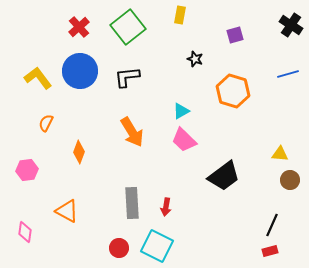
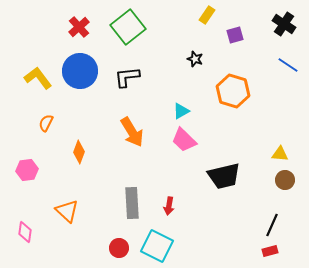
yellow rectangle: moved 27 px right; rotated 24 degrees clockwise
black cross: moved 7 px left, 1 px up
blue line: moved 9 px up; rotated 50 degrees clockwise
black trapezoid: rotated 24 degrees clockwise
brown circle: moved 5 px left
red arrow: moved 3 px right, 1 px up
orange triangle: rotated 15 degrees clockwise
